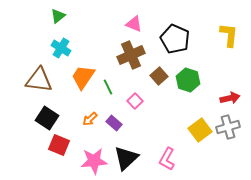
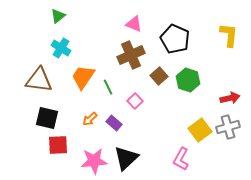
black square: rotated 20 degrees counterclockwise
red square: moved 1 px left; rotated 25 degrees counterclockwise
pink L-shape: moved 14 px right
